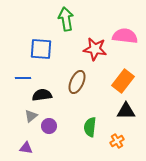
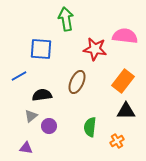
blue line: moved 4 px left, 2 px up; rotated 28 degrees counterclockwise
